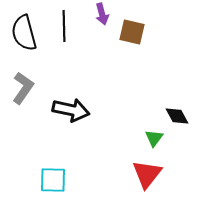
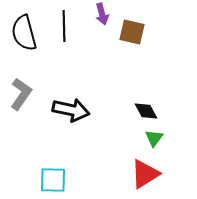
gray L-shape: moved 2 px left, 6 px down
black diamond: moved 31 px left, 5 px up
red triangle: moved 2 px left; rotated 20 degrees clockwise
